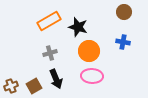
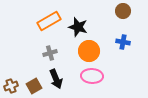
brown circle: moved 1 px left, 1 px up
